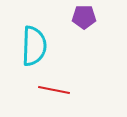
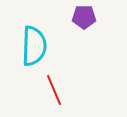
red line: rotated 56 degrees clockwise
